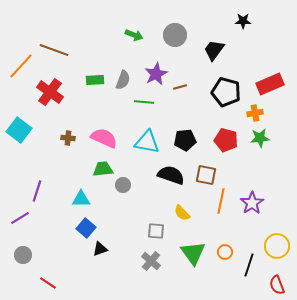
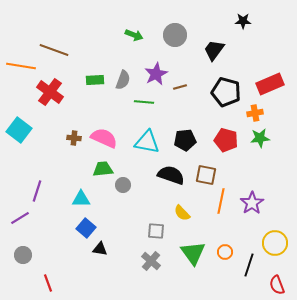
orange line at (21, 66): rotated 56 degrees clockwise
brown cross at (68, 138): moved 6 px right
yellow circle at (277, 246): moved 2 px left, 3 px up
black triangle at (100, 249): rotated 28 degrees clockwise
red line at (48, 283): rotated 36 degrees clockwise
